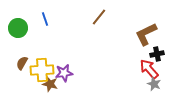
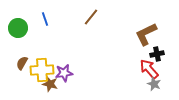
brown line: moved 8 px left
